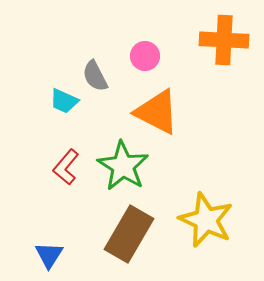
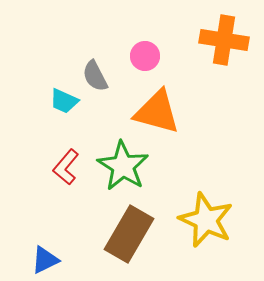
orange cross: rotated 6 degrees clockwise
orange triangle: rotated 12 degrees counterclockwise
blue triangle: moved 4 px left, 5 px down; rotated 32 degrees clockwise
